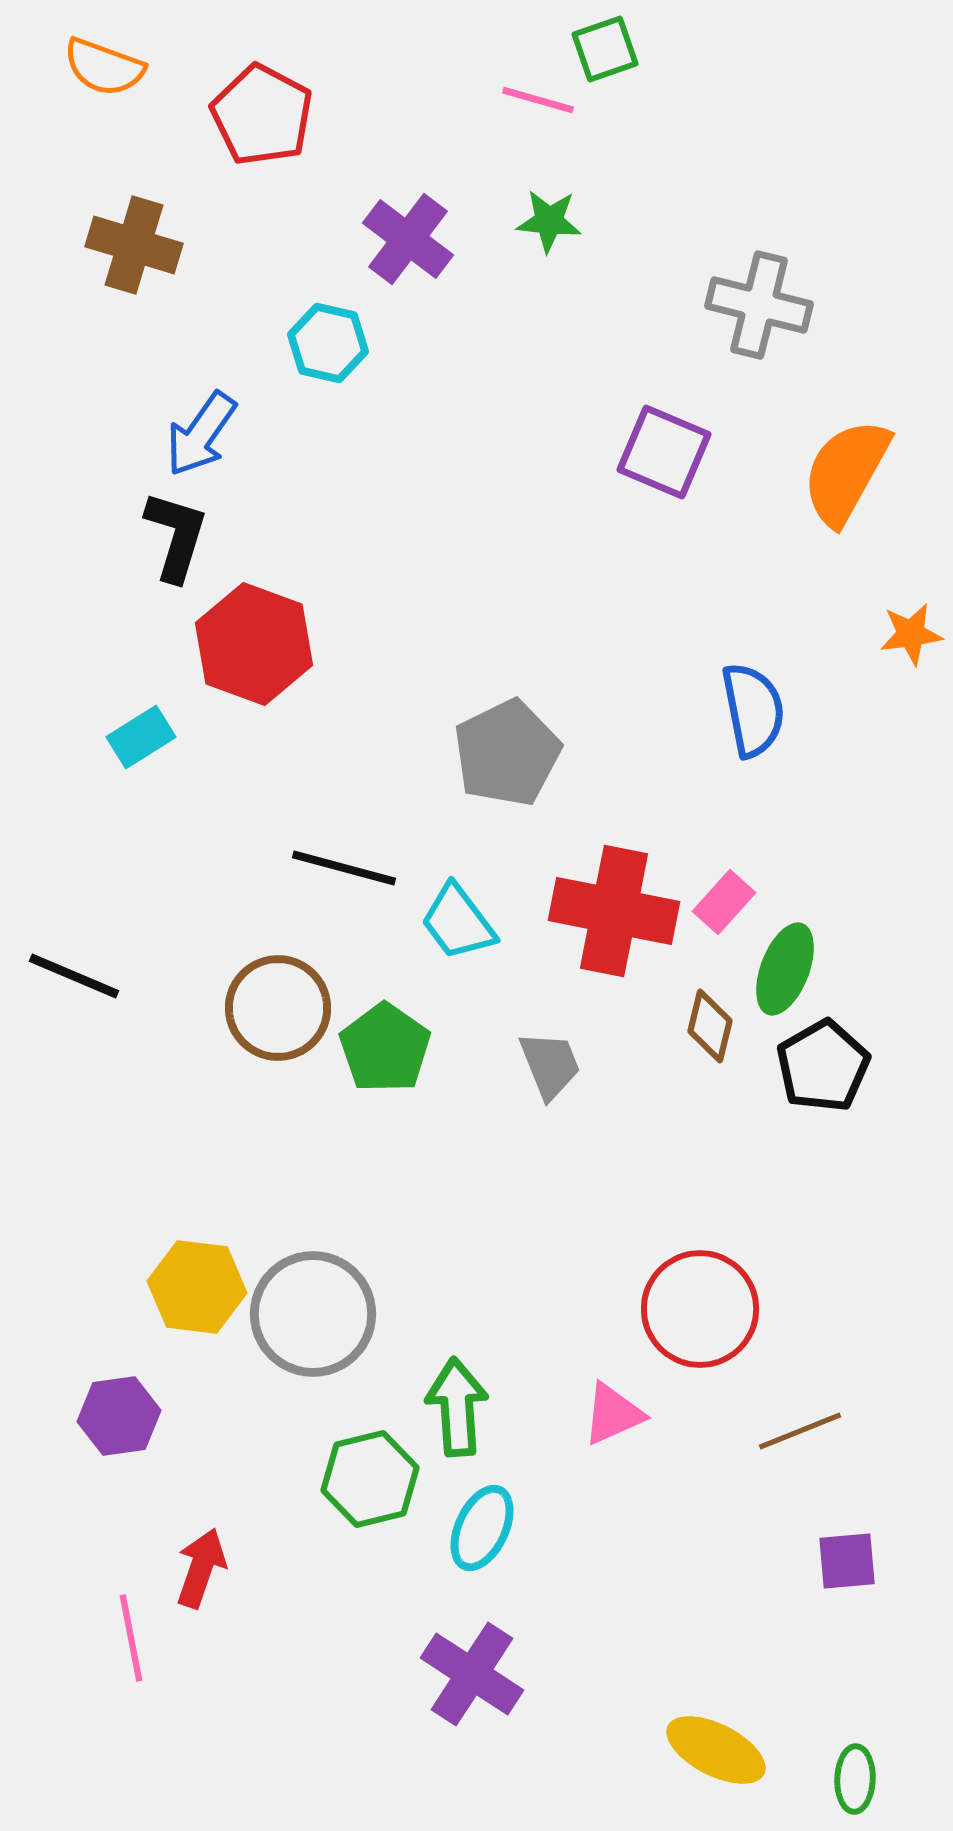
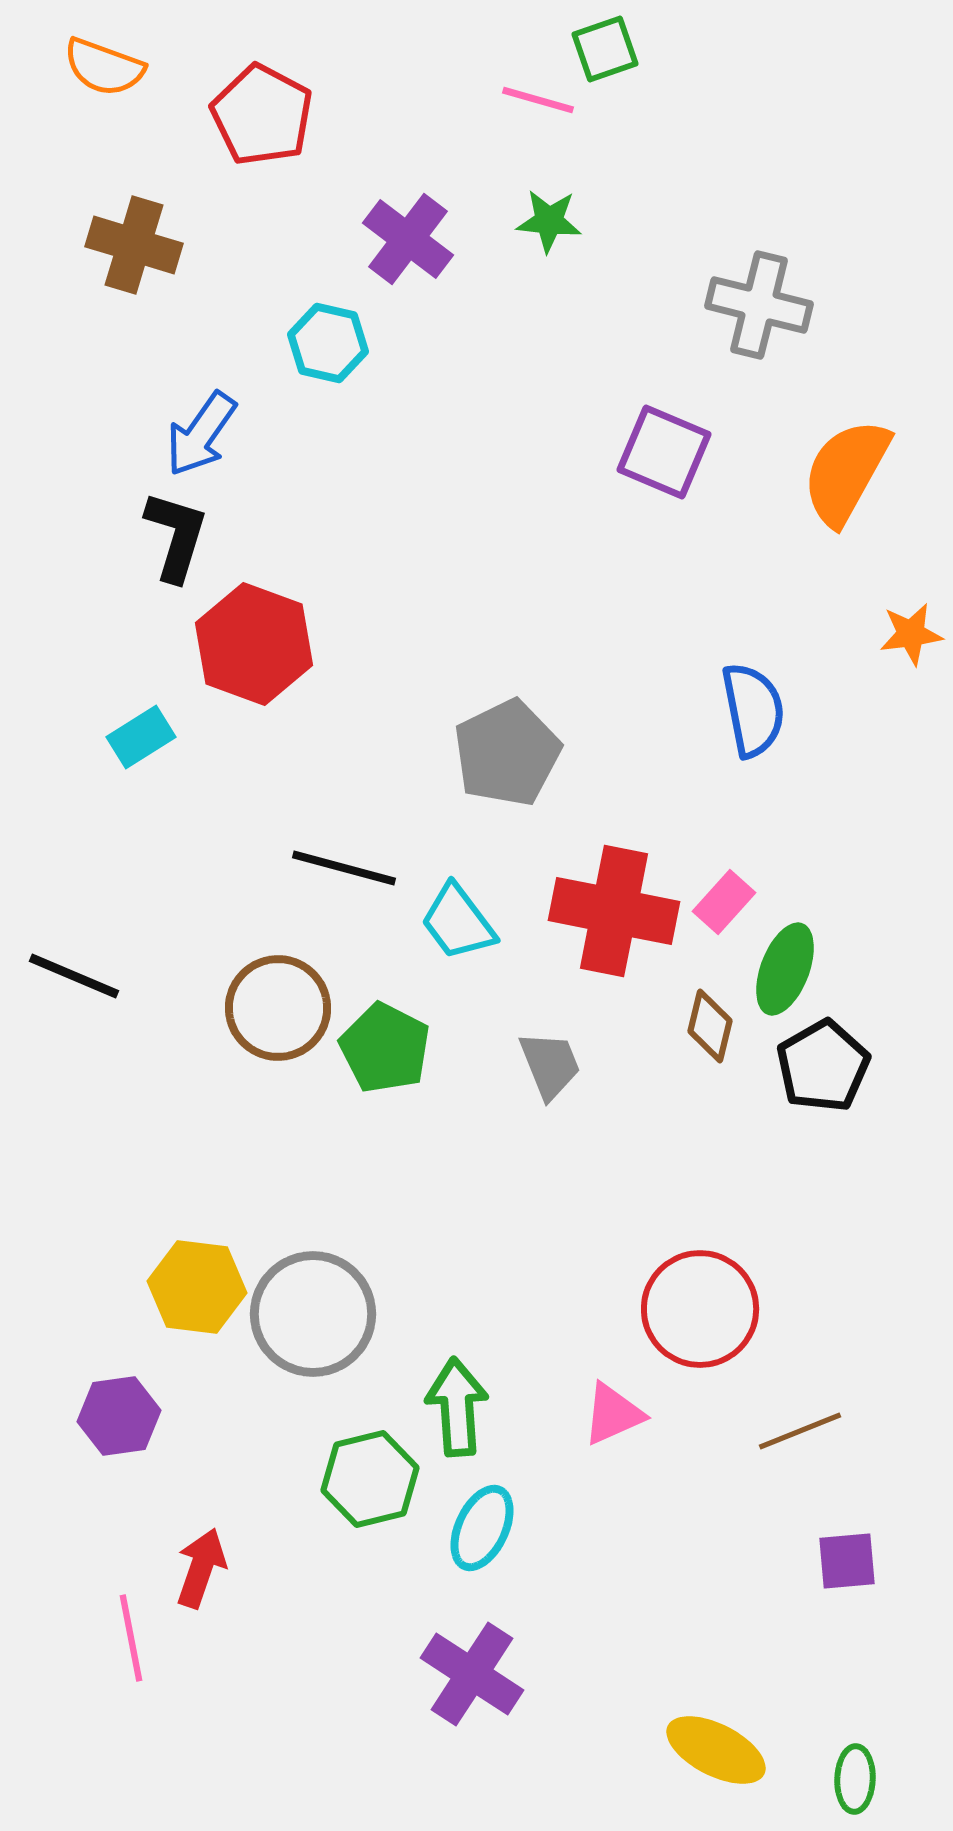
green pentagon at (385, 1048): rotated 8 degrees counterclockwise
